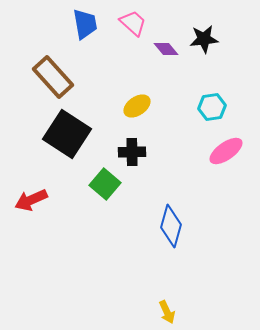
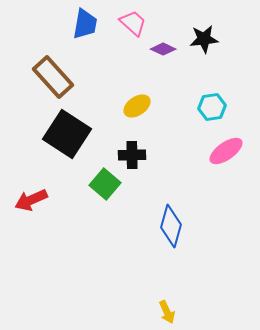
blue trapezoid: rotated 20 degrees clockwise
purple diamond: moved 3 px left; rotated 25 degrees counterclockwise
black cross: moved 3 px down
